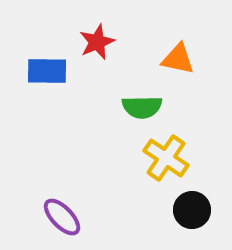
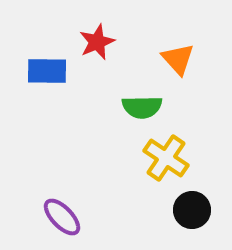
orange triangle: rotated 36 degrees clockwise
